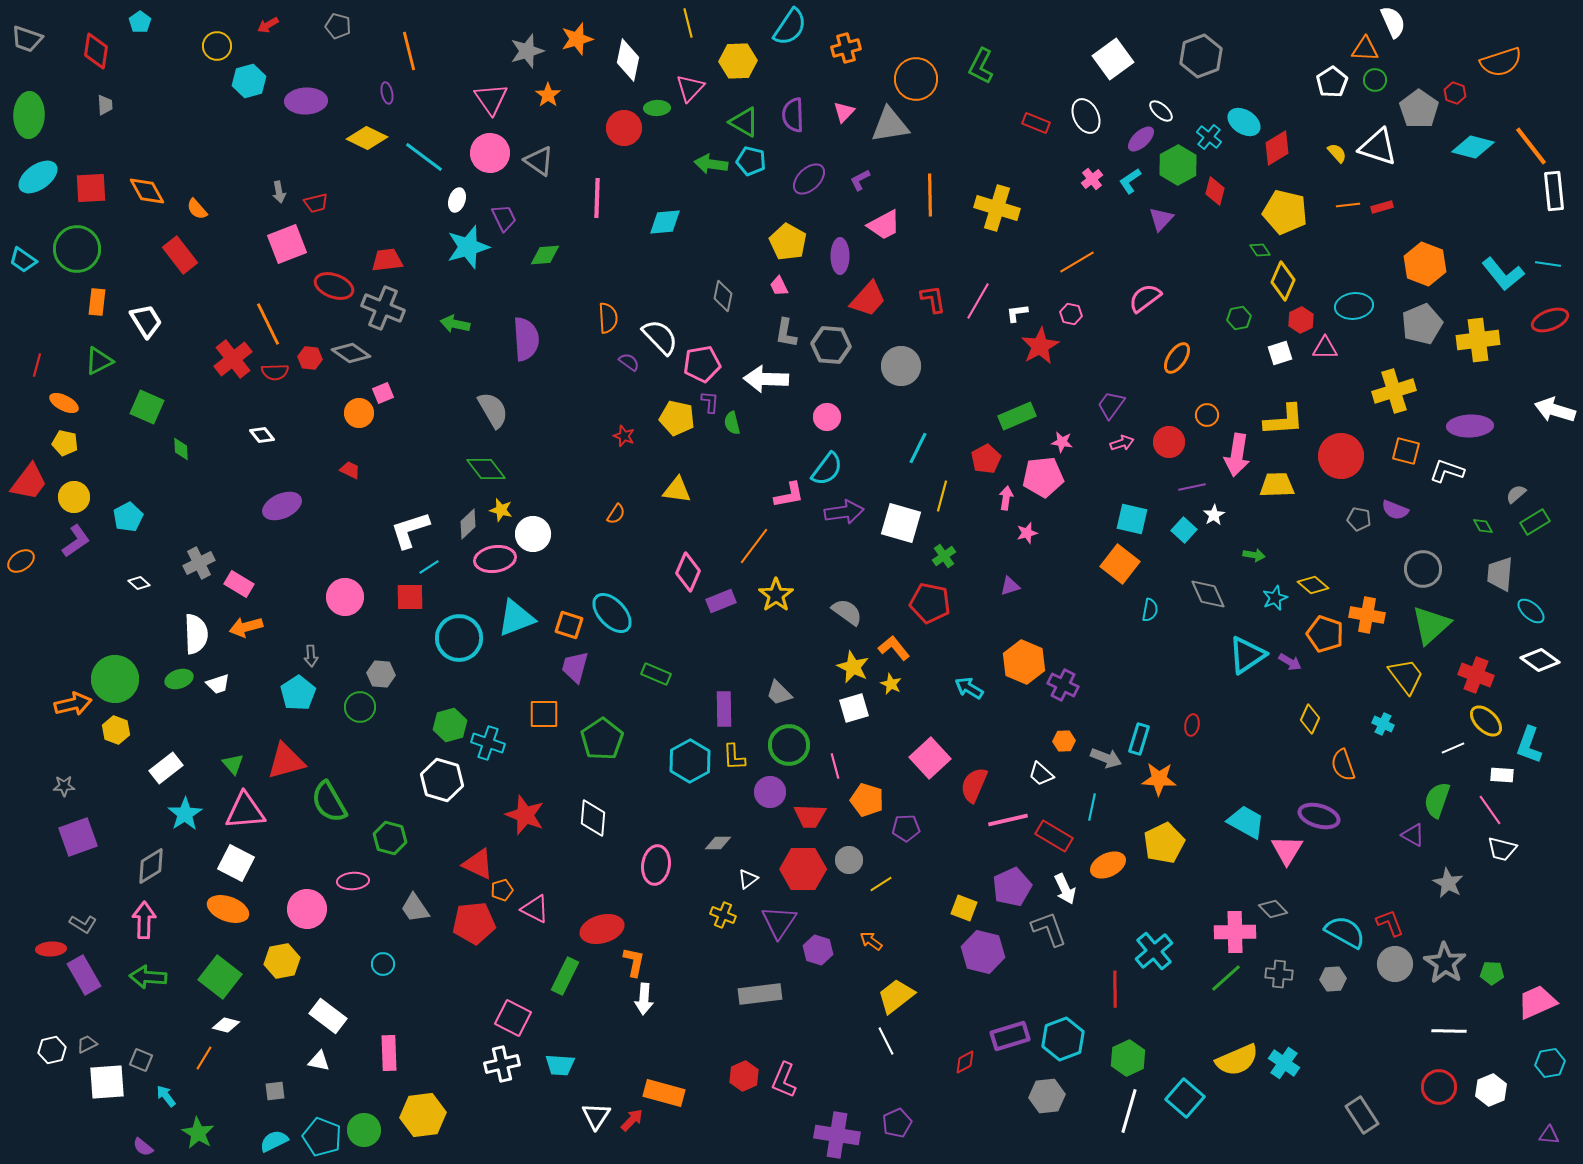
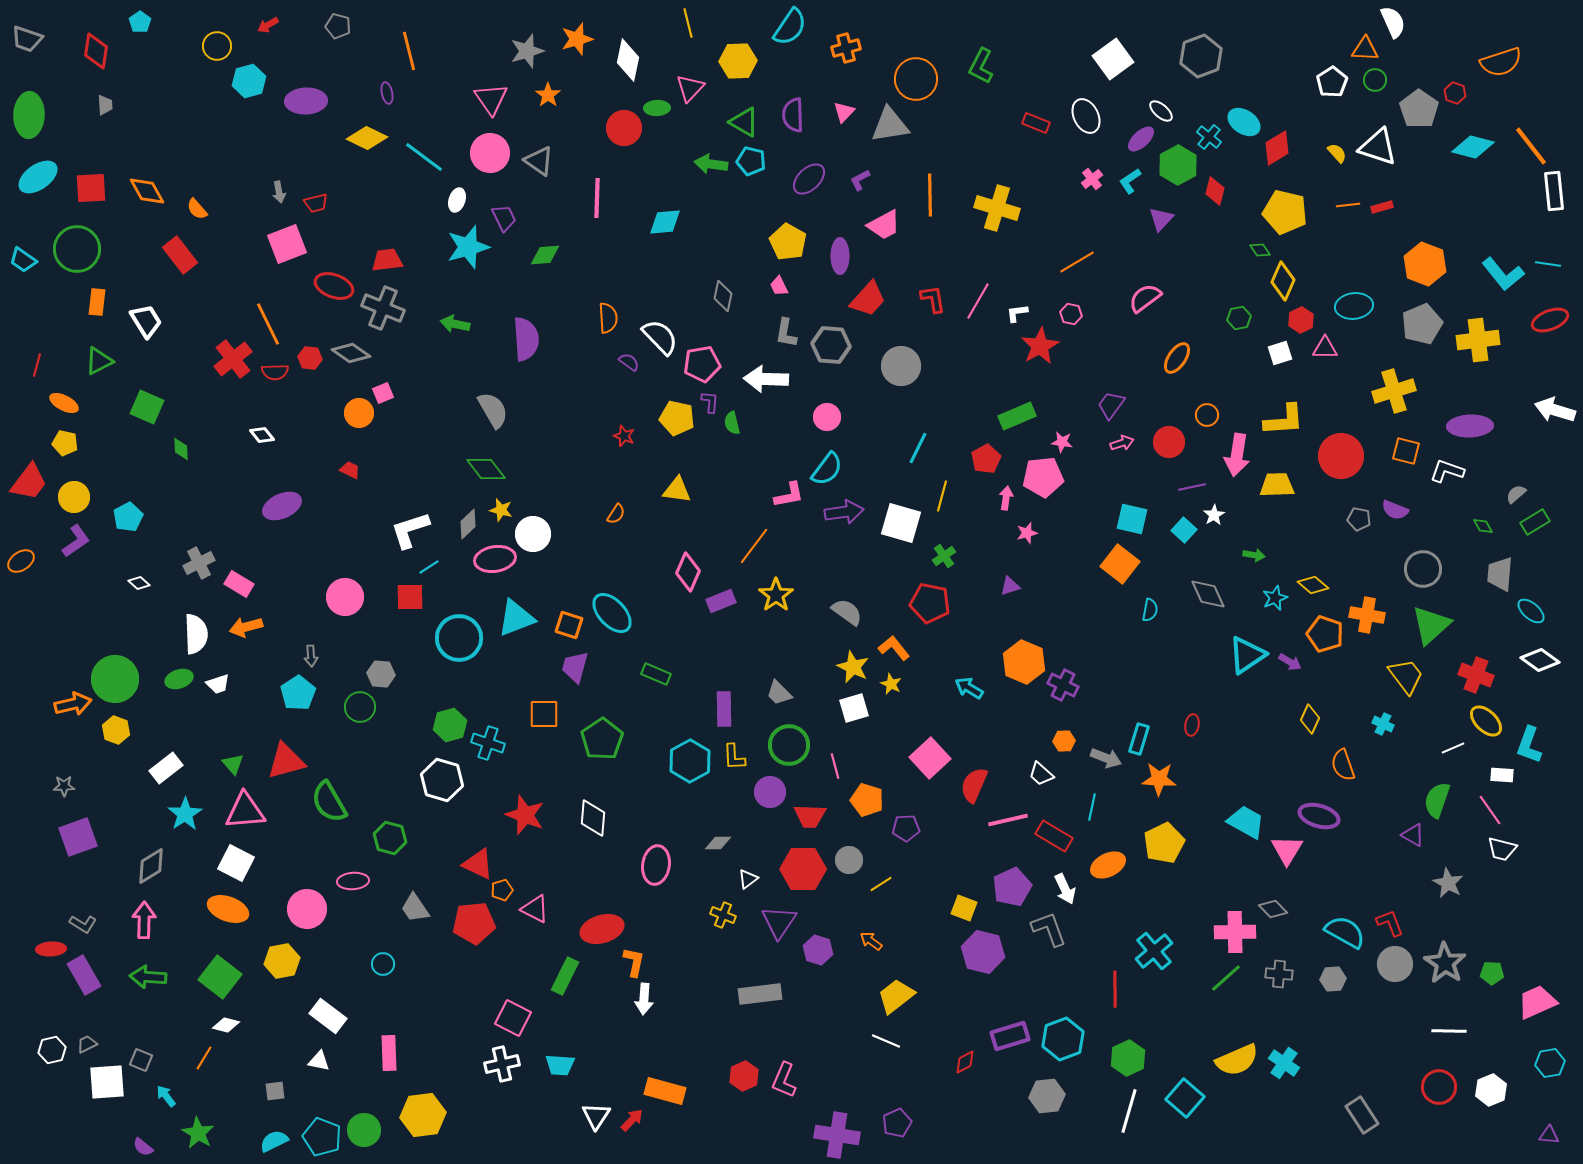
white line at (886, 1041): rotated 40 degrees counterclockwise
orange rectangle at (664, 1093): moved 1 px right, 2 px up
